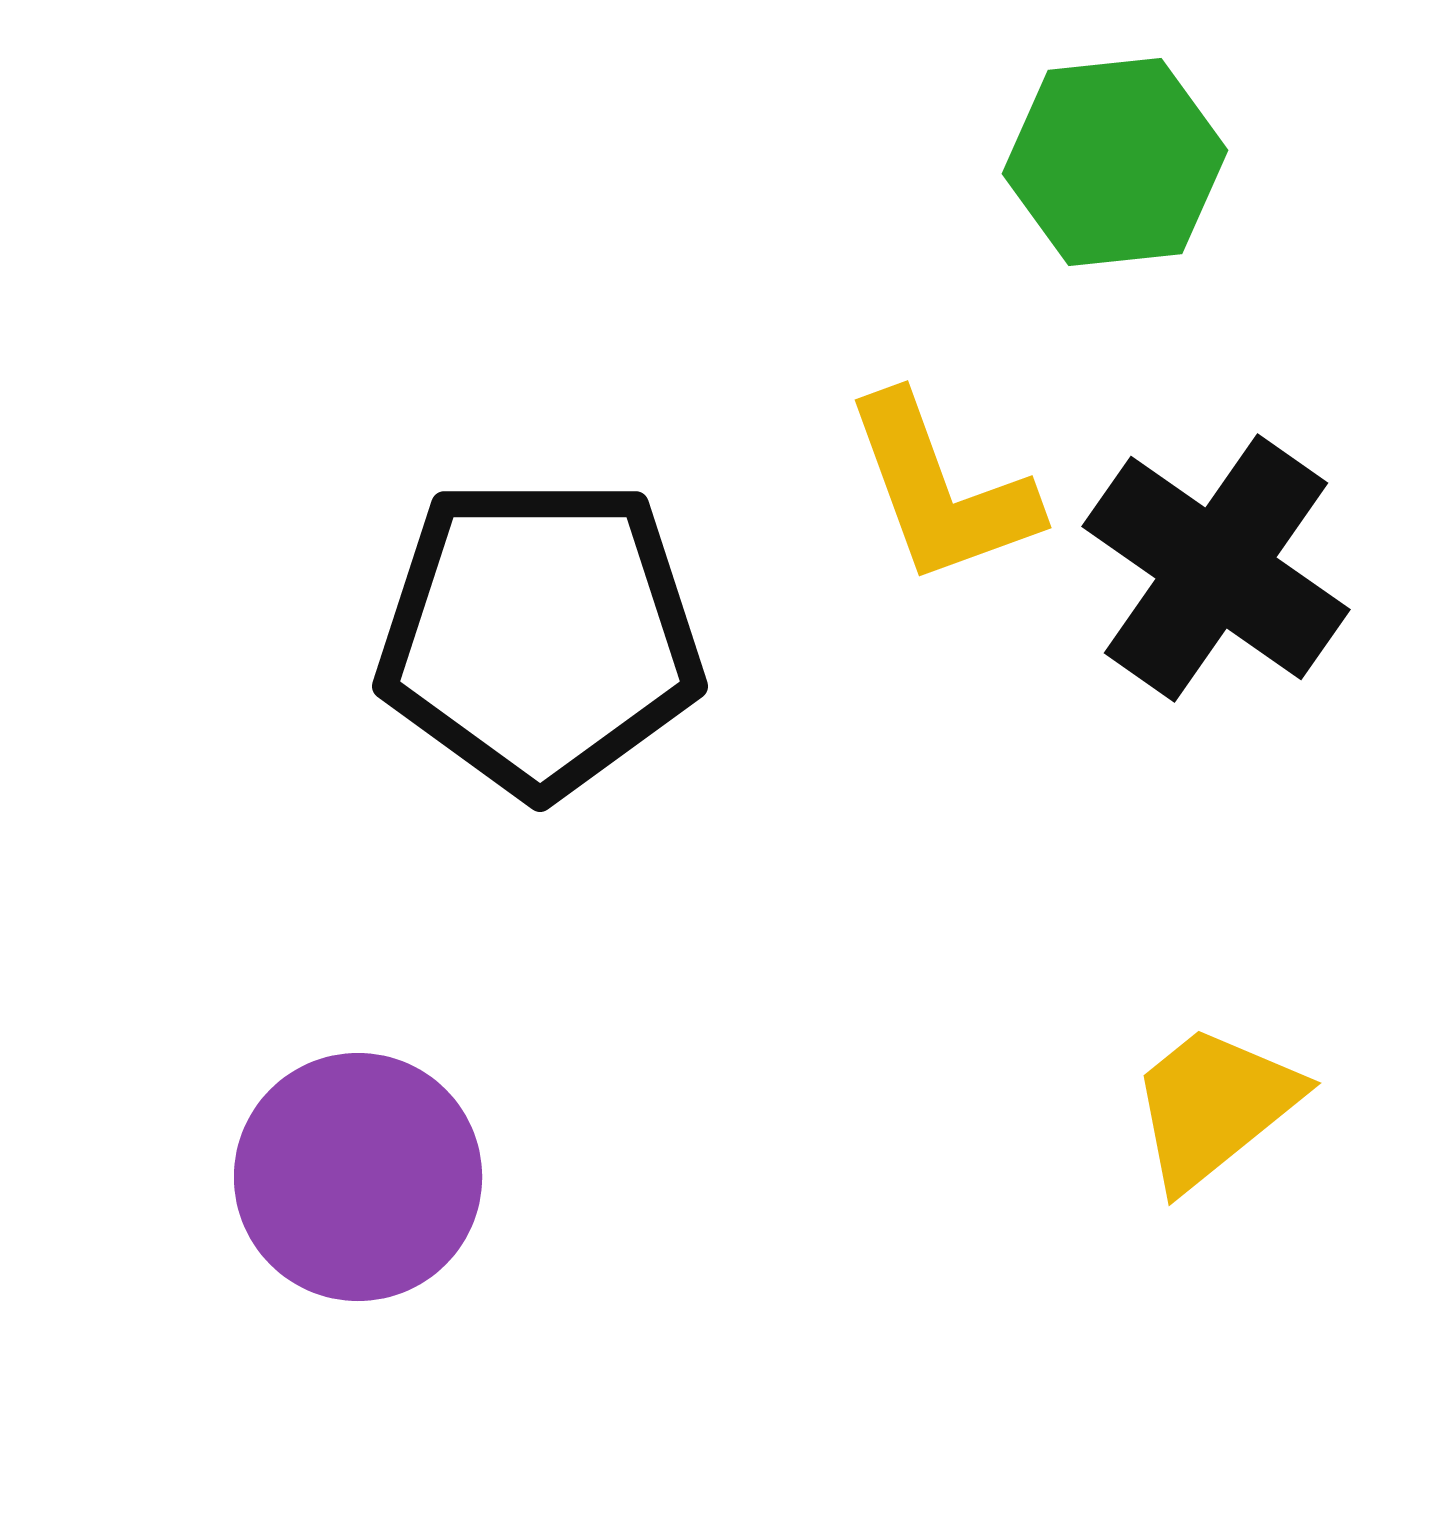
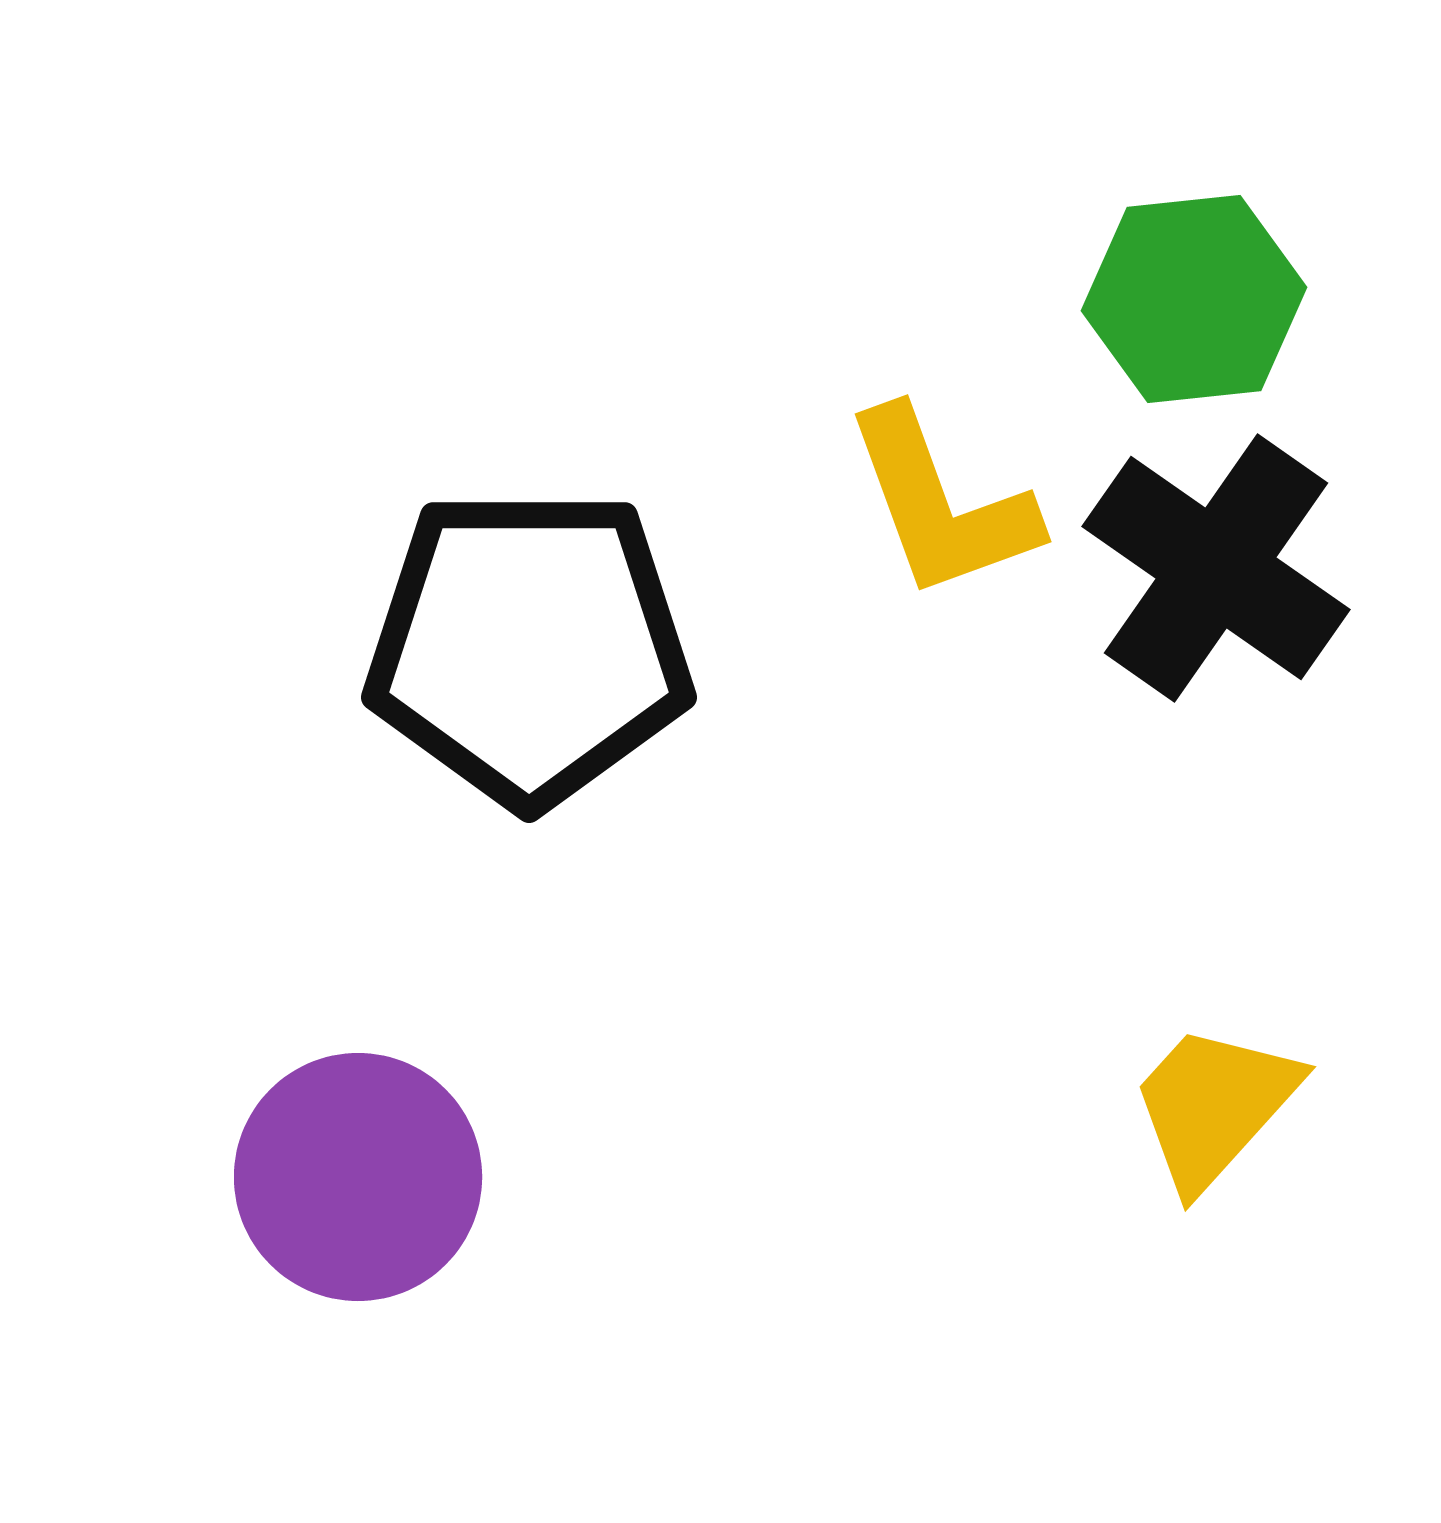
green hexagon: moved 79 px right, 137 px down
yellow L-shape: moved 14 px down
black pentagon: moved 11 px left, 11 px down
yellow trapezoid: rotated 9 degrees counterclockwise
